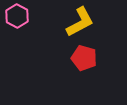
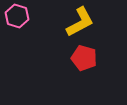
pink hexagon: rotated 10 degrees counterclockwise
